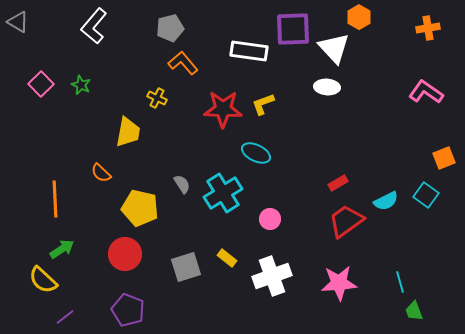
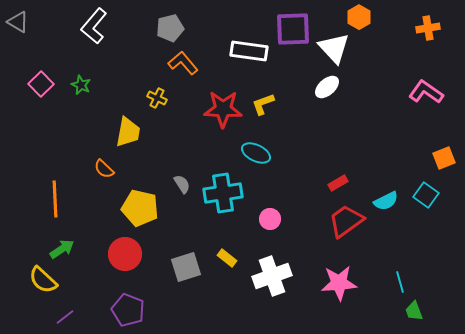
white ellipse: rotated 45 degrees counterclockwise
orange semicircle: moved 3 px right, 4 px up
cyan cross: rotated 24 degrees clockwise
